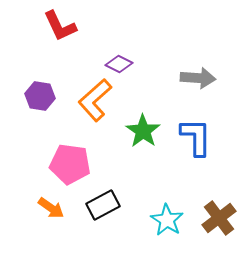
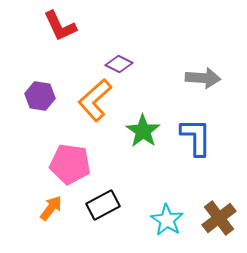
gray arrow: moved 5 px right
orange arrow: rotated 88 degrees counterclockwise
